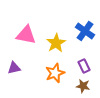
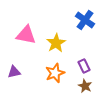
blue cross: moved 11 px up
purple triangle: moved 4 px down
brown star: moved 2 px right; rotated 16 degrees clockwise
